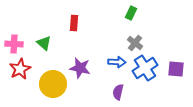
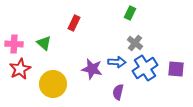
green rectangle: moved 1 px left
red rectangle: rotated 21 degrees clockwise
purple star: moved 12 px right, 1 px down
